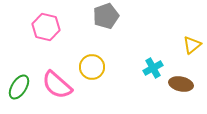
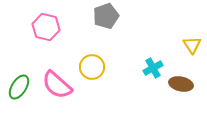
yellow triangle: rotated 24 degrees counterclockwise
